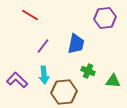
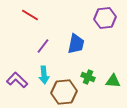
green cross: moved 6 px down
